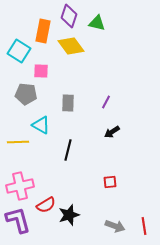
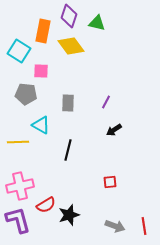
black arrow: moved 2 px right, 2 px up
